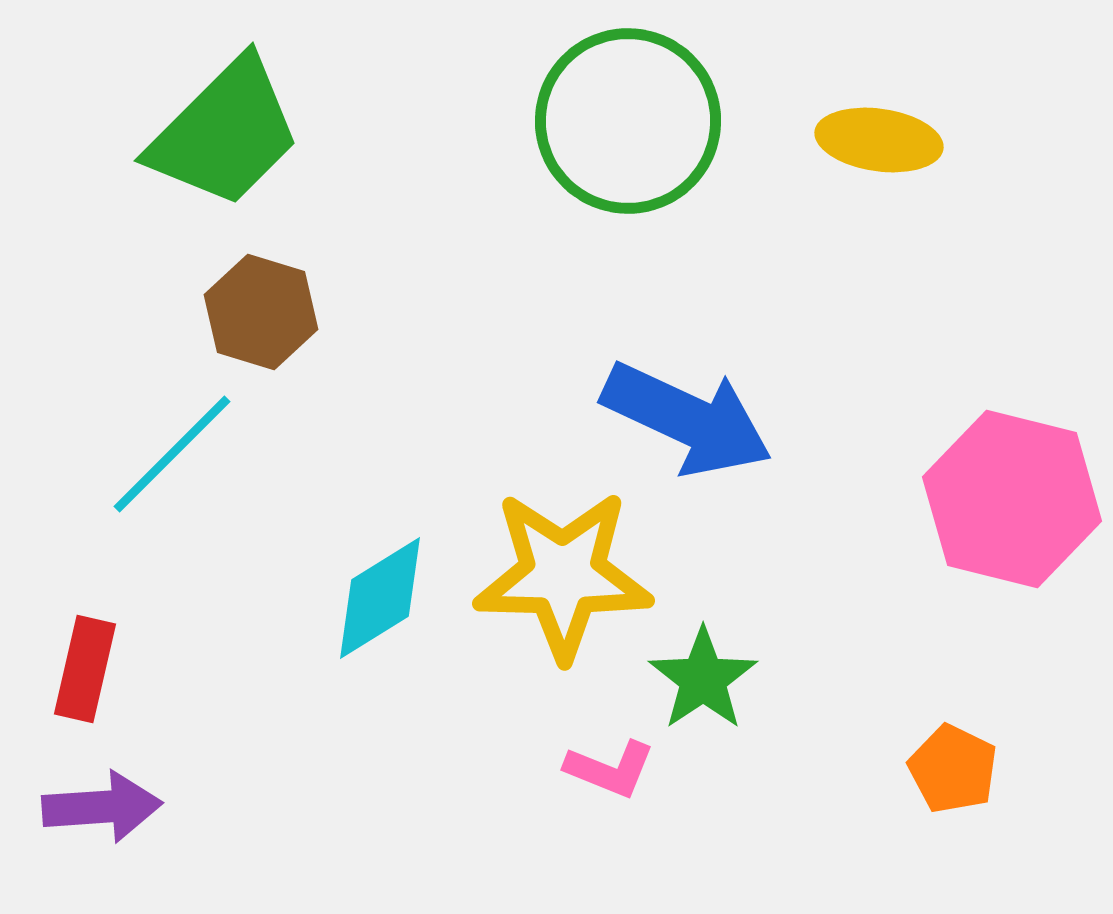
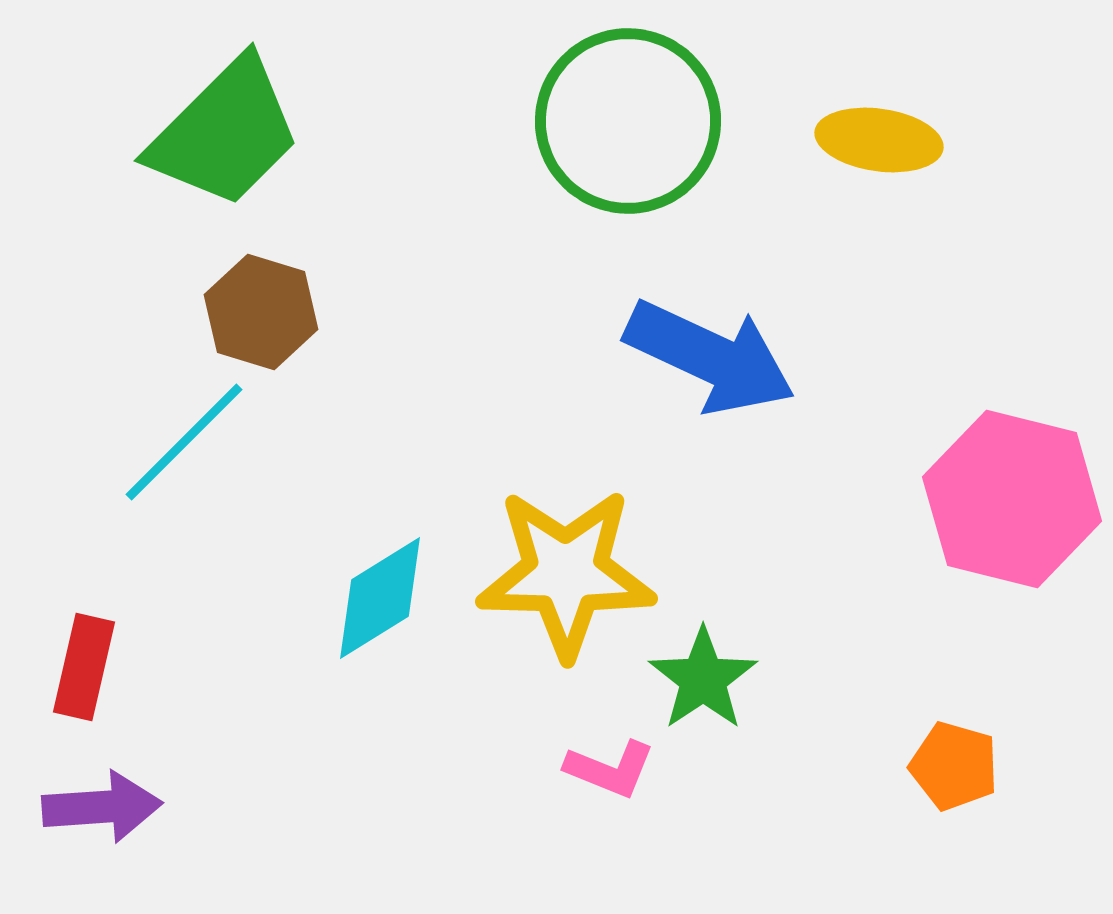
blue arrow: moved 23 px right, 62 px up
cyan line: moved 12 px right, 12 px up
yellow star: moved 3 px right, 2 px up
red rectangle: moved 1 px left, 2 px up
orange pentagon: moved 1 px right, 3 px up; rotated 10 degrees counterclockwise
